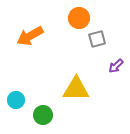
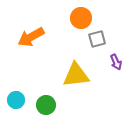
orange circle: moved 2 px right
orange arrow: moved 1 px right, 1 px down
purple arrow: moved 4 px up; rotated 70 degrees counterclockwise
yellow triangle: moved 14 px up; rotated 8 degrees counterclockwise
green circle: moved 3 px right, 10 px up
